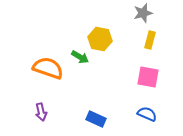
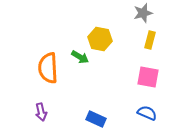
orange semicircle: rotated 112 degrees counterclockwise
blue semicircle: moved 1 px up
